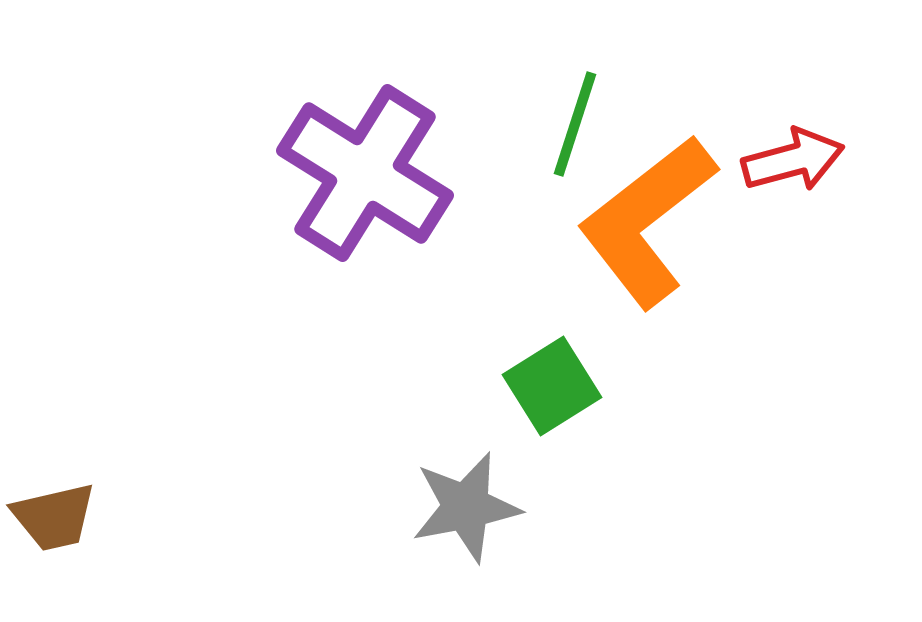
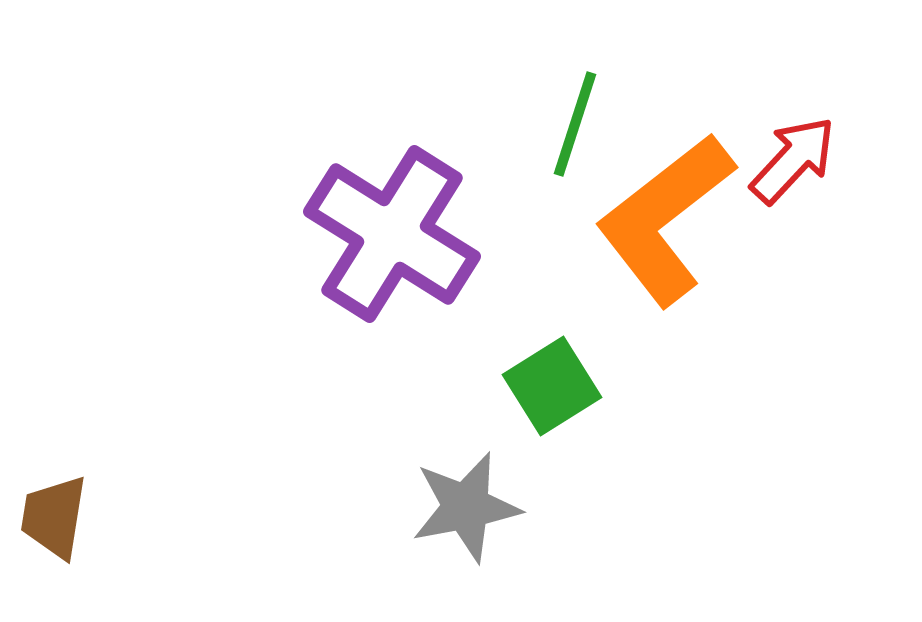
red arrow: rotated 32 degrees counterclockwise
purple cross: moved 27 px right, 61 px down
orange L-shape: moved 18 px right, 2 px up
brown trapezoid: rotated 112 degrees clockwise
